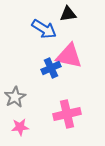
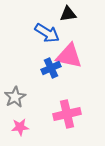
blue arrow: moved 3 px right, 4 px down
